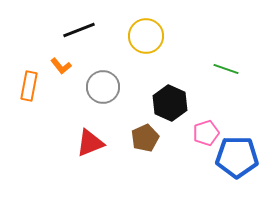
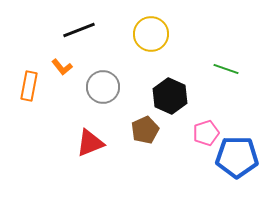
yellow circle: moved 5 px right, 2 px up
orange L-shape: moved 1 px right, 1 px down
black hexagon: moved 7 px up
brown pentagon: moved 8 px up
